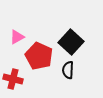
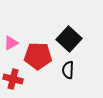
pink triangle: moved 6 px left, 6 px down
black square: moved 2 px left, 3 px up
red pentagon: moved 1 px left; rotated 24 degrees counterclockwise
